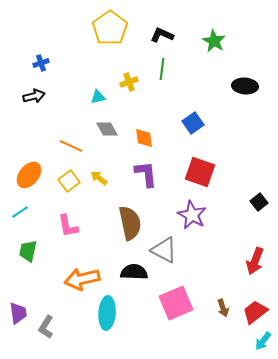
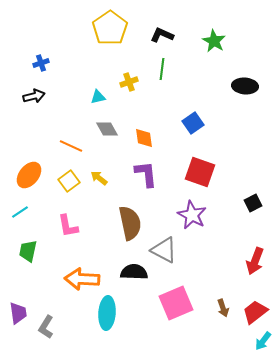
black square: moved 6 px left, 1 px down; rotated 12 degrees clockwise
orange arrow: rotated 16 degrees clockwise
